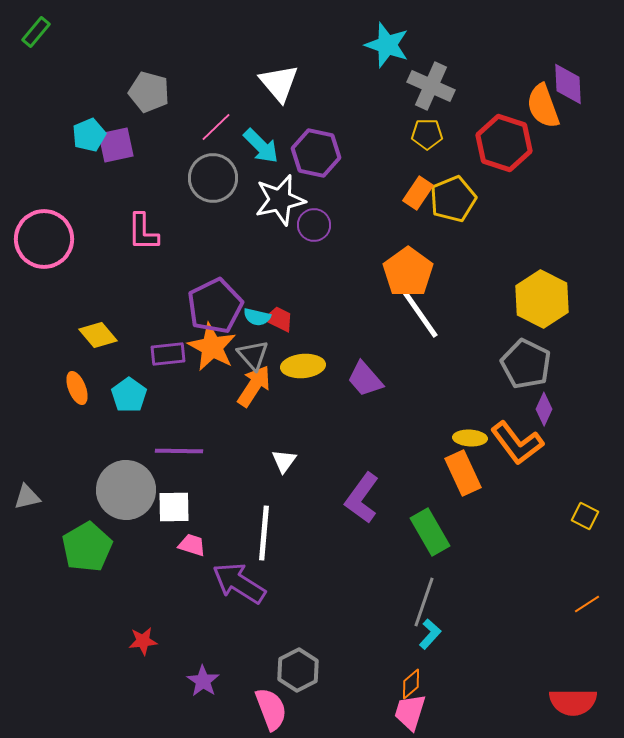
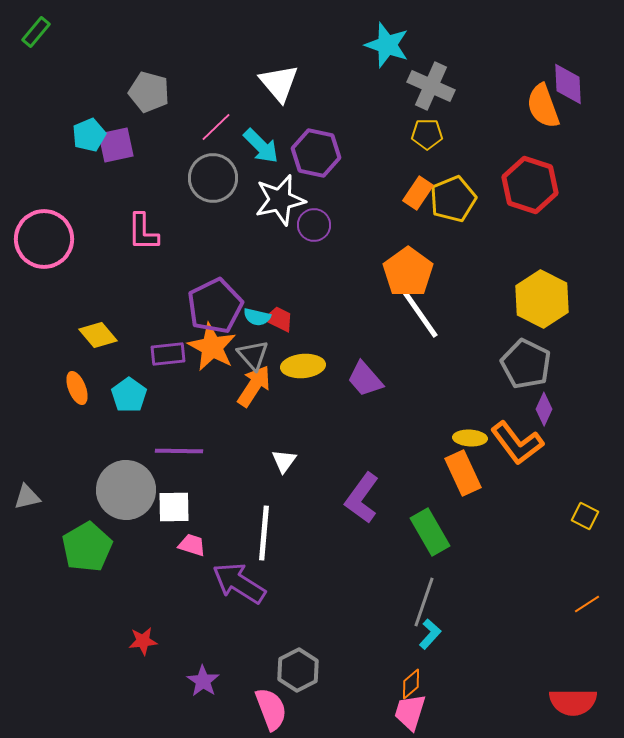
red hexagon at (504, 143): moved 26 px right, 42 px down
